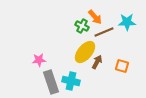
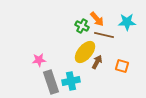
orange arrow: moved 2 px right, 2 px down
brown line: moved 3 px down; rotated 36 degrees clockwise
cyan cross: rotated 24 degrees counterclockwise
